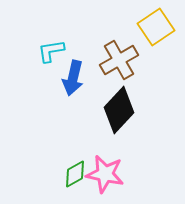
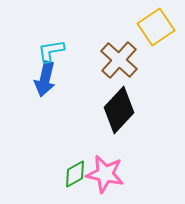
brown cross: rotated 18 degrees counterclockwise
blue arrow: moved 28 px left, 1 px down
